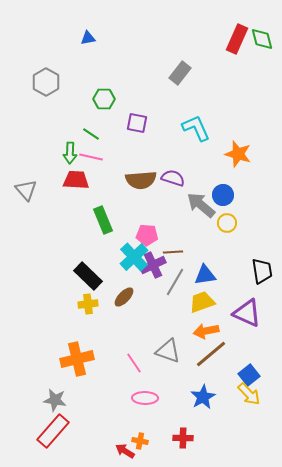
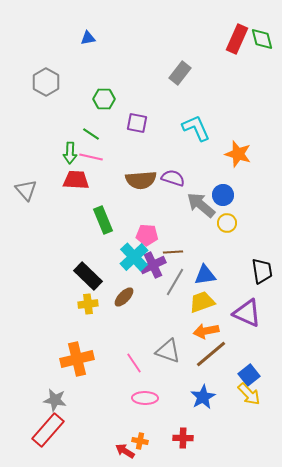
red rectangle at (53, 431): moved 5 px left, 1 px up
